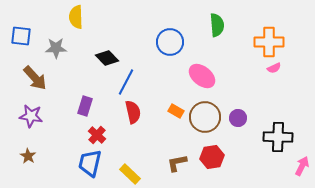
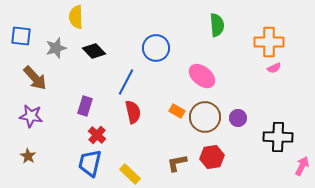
blue circle: moved 14 px left, 6 px down
gray star: rotated 15 degrees counterclockwise
black diamond: moved 13 px left, 7 px up
orange rectangle: moved 1 px right
